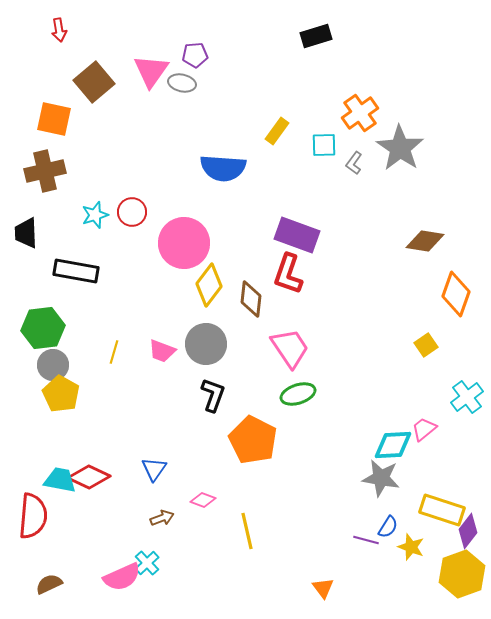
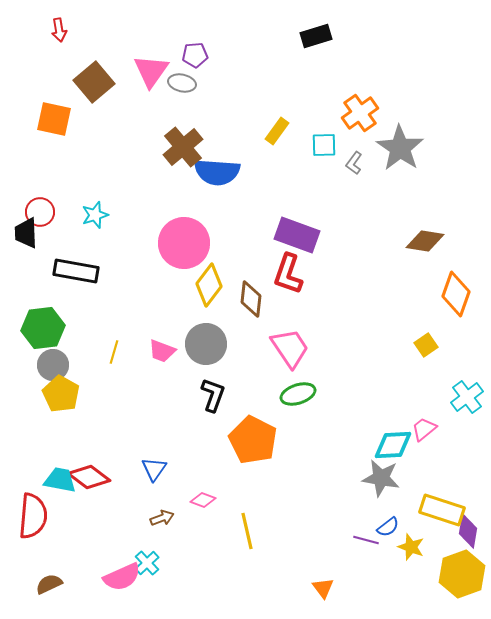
blue semicircle at (223, 168): moved 6 px left, 4 px down
brown cross at (45, 171): moved 138 px right, 24 px up; rotated 27 degrees counterclockwise
red circle at (132, 212): moved 92 px left
red diamond at (89, 477): rotated 12 degrees clockwise
blue semicircle at (388, 527): rotated 20 degrees clockwise
purple diamond at (468, 531): rotated 28 degrees counterclockwise
